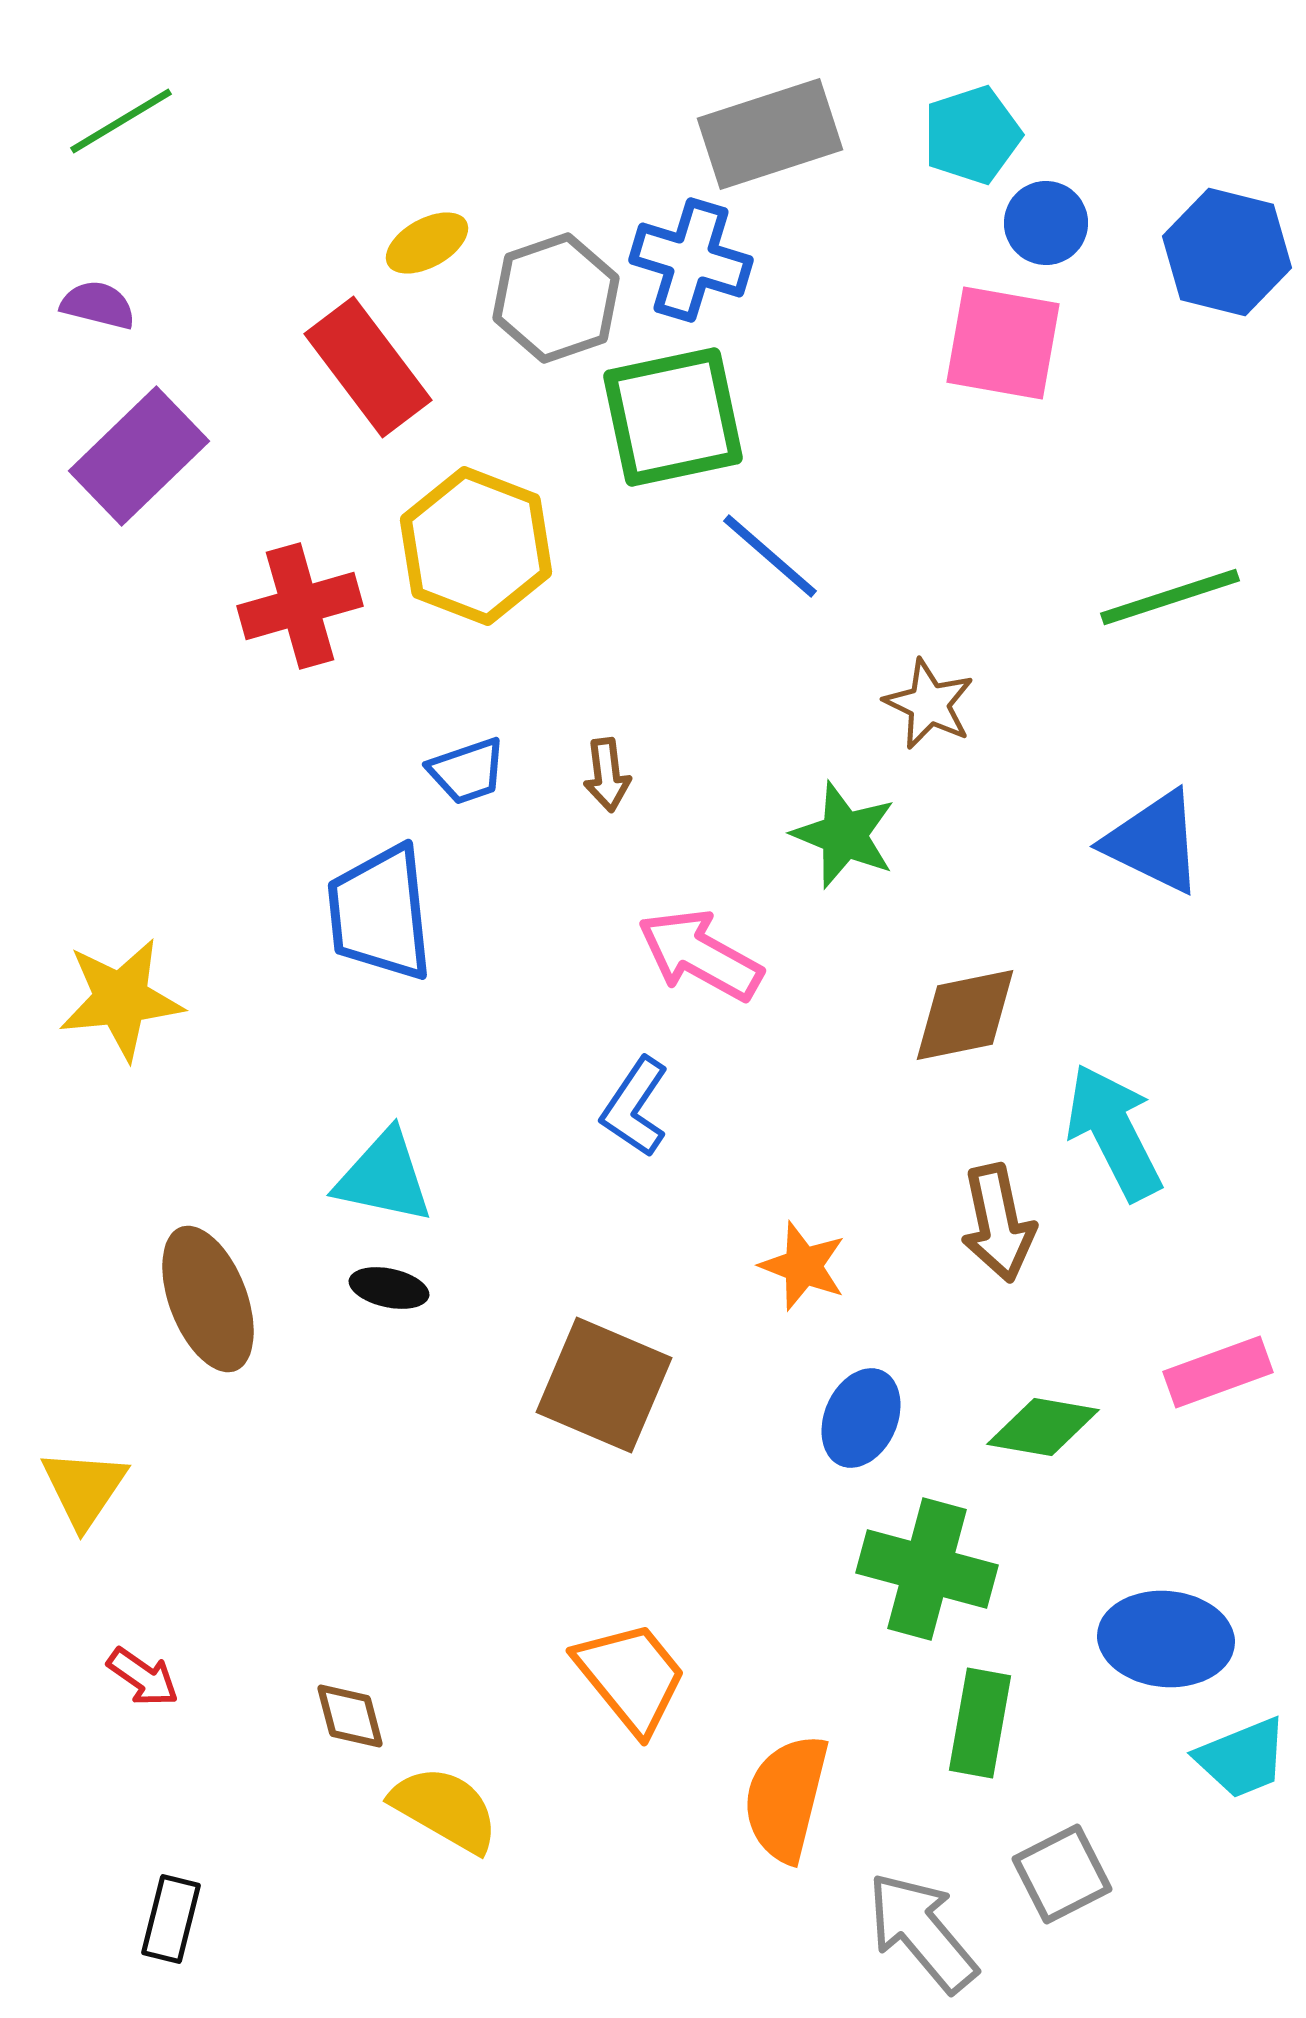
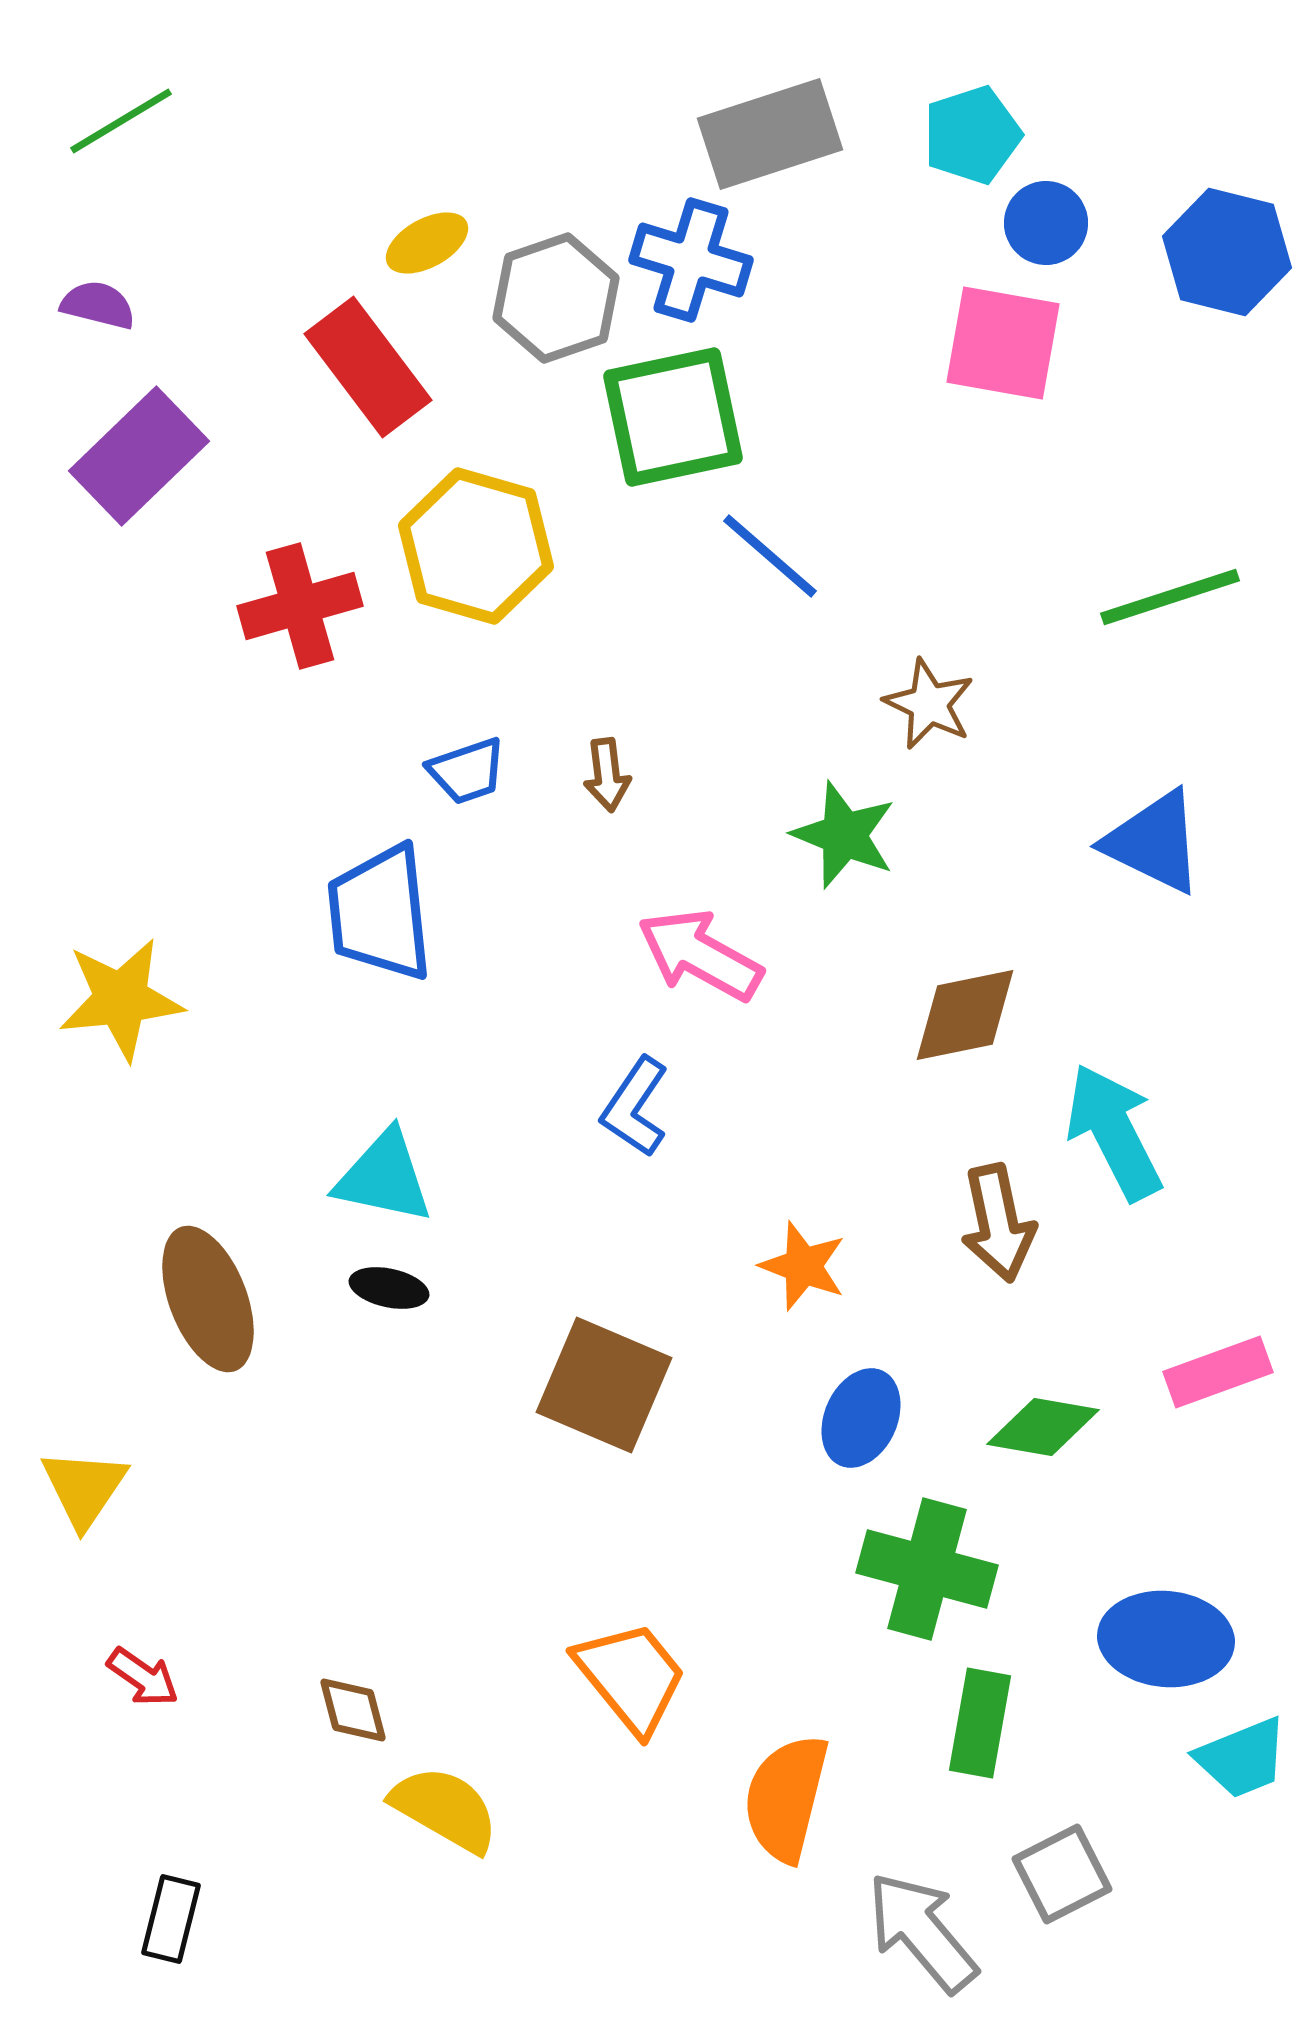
yellow hexagon at (476, 546): rotated 5 degrees counterclockwise
brown diamond at (350, 1716): moved 3 px right, 6 px up
